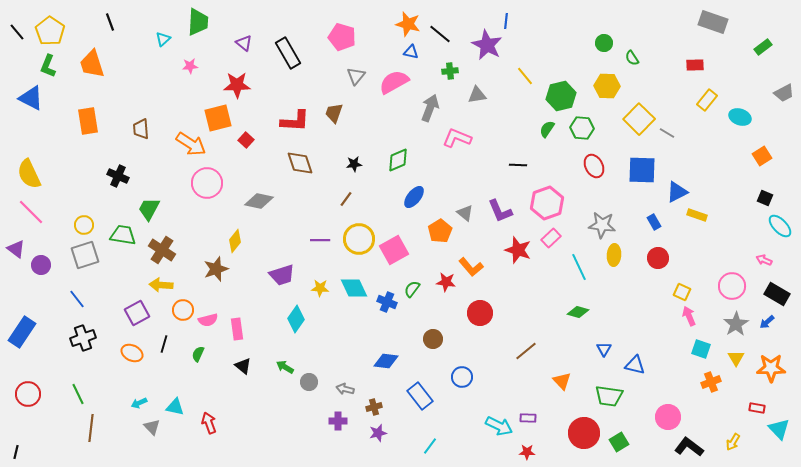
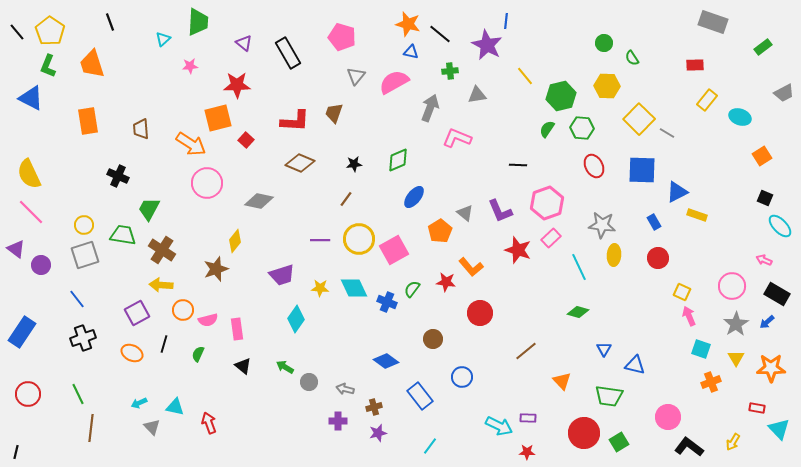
brown diamond at (300, 163): rotated 48 degrees counterclockwise
blue diamond at (386, 361): rotated 30 degrees clockwise
